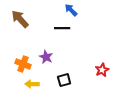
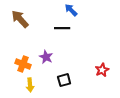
yellow arrow: moved 2 px left, 1 px down; rotated 96 degrees counterclockwise
